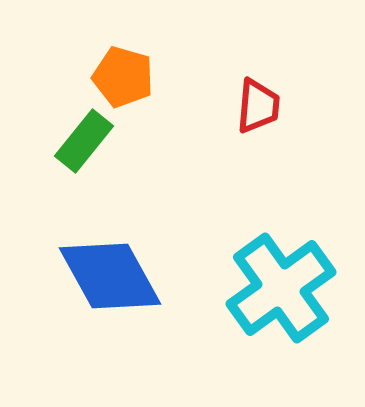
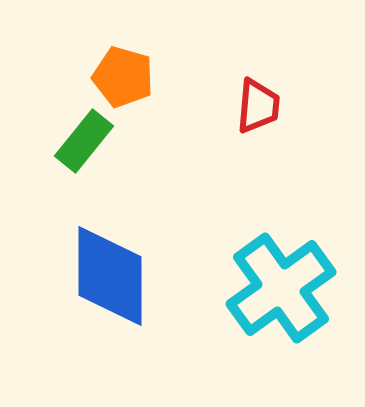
blue diamond: rotated 29 degrees clockwise
